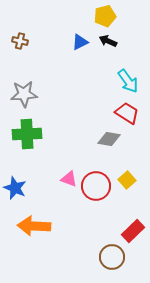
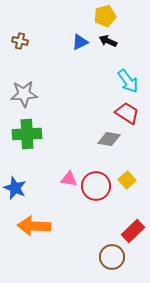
pink triangle: rotated 12 degrees counterclockwise
